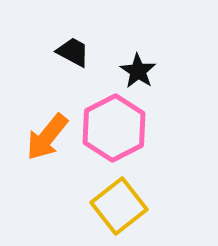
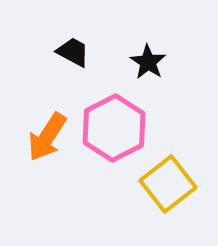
black star: moved 10 px right, 9 px up
orange arrow: rotated 6 degrees counterclockwise
yellow square: moved 49 px right, 22 px up
